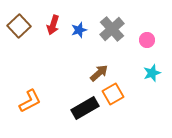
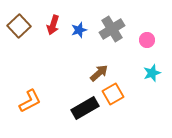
gray cross: rotated 10 degrees clockwise
